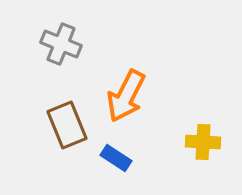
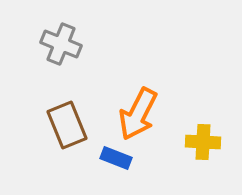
orange arrow: moved 12 px right, 18 px down
blue rectangle: rotated 12 degrees counterclockwise
